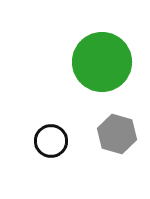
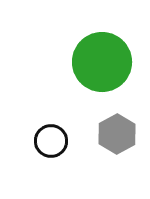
gray hexagon: rotated 15 degrees clockwise
